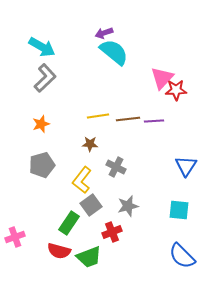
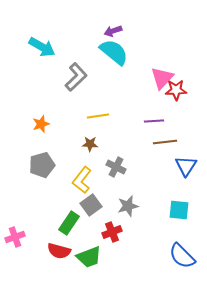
purple arrow: moved 9 px right, 2 px up
gray L-shape: moved 31 px right, 1 px up
brown line: moved 37 px right, 23 px down
